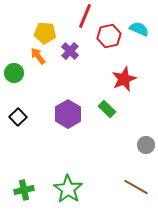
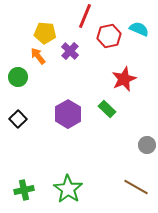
green circle: moved 4 px right, 4 px down
black square: moved 2 px down
gray circle: moved 1 px right
